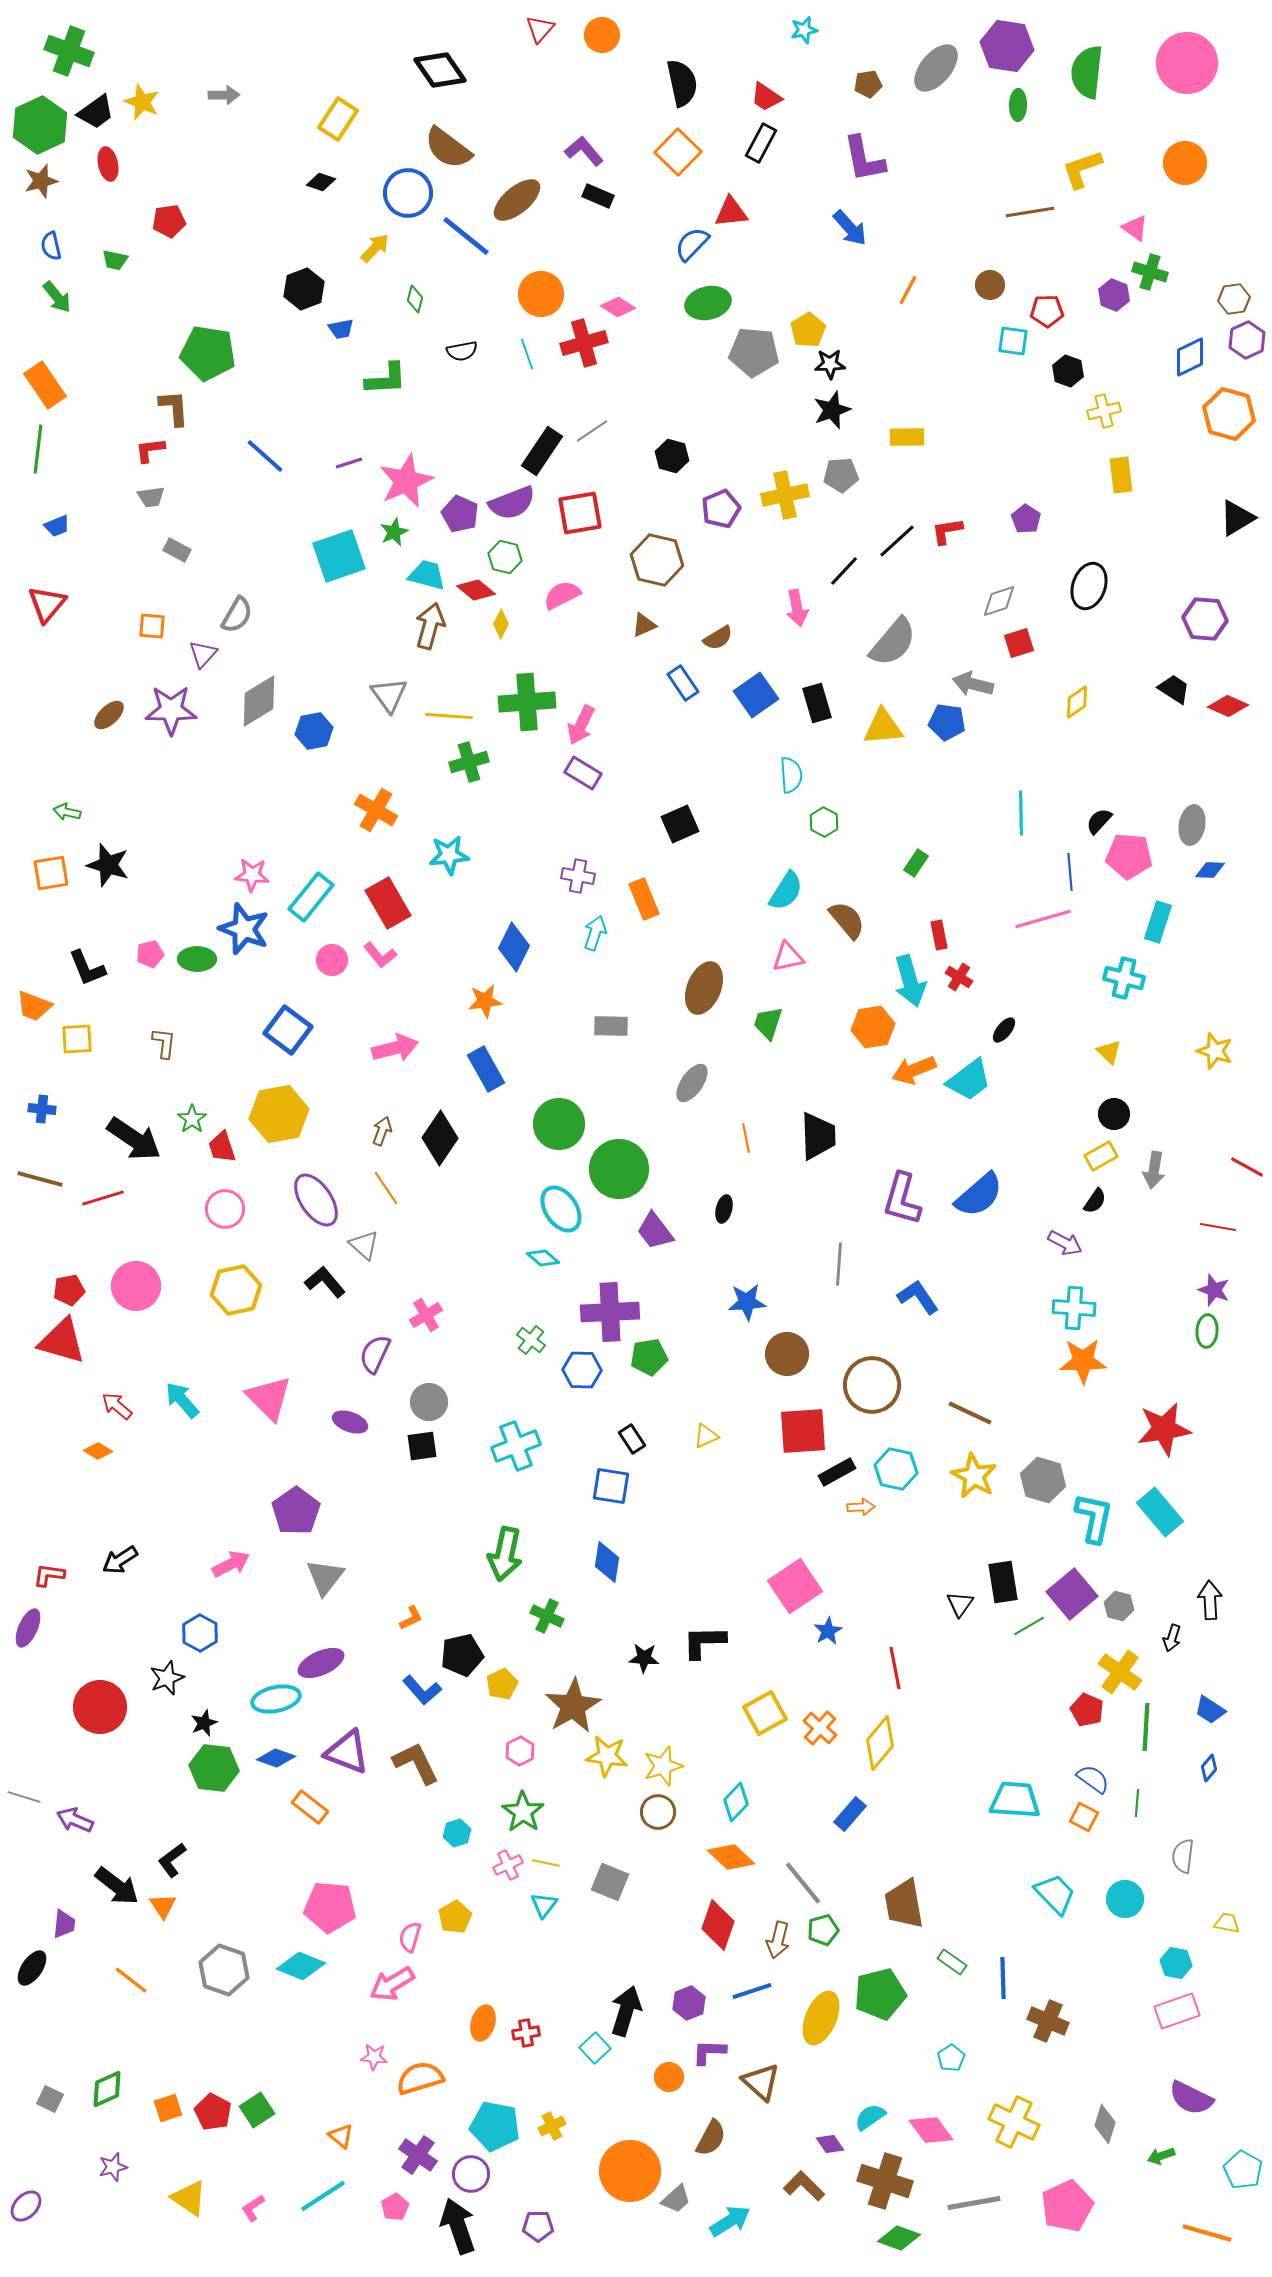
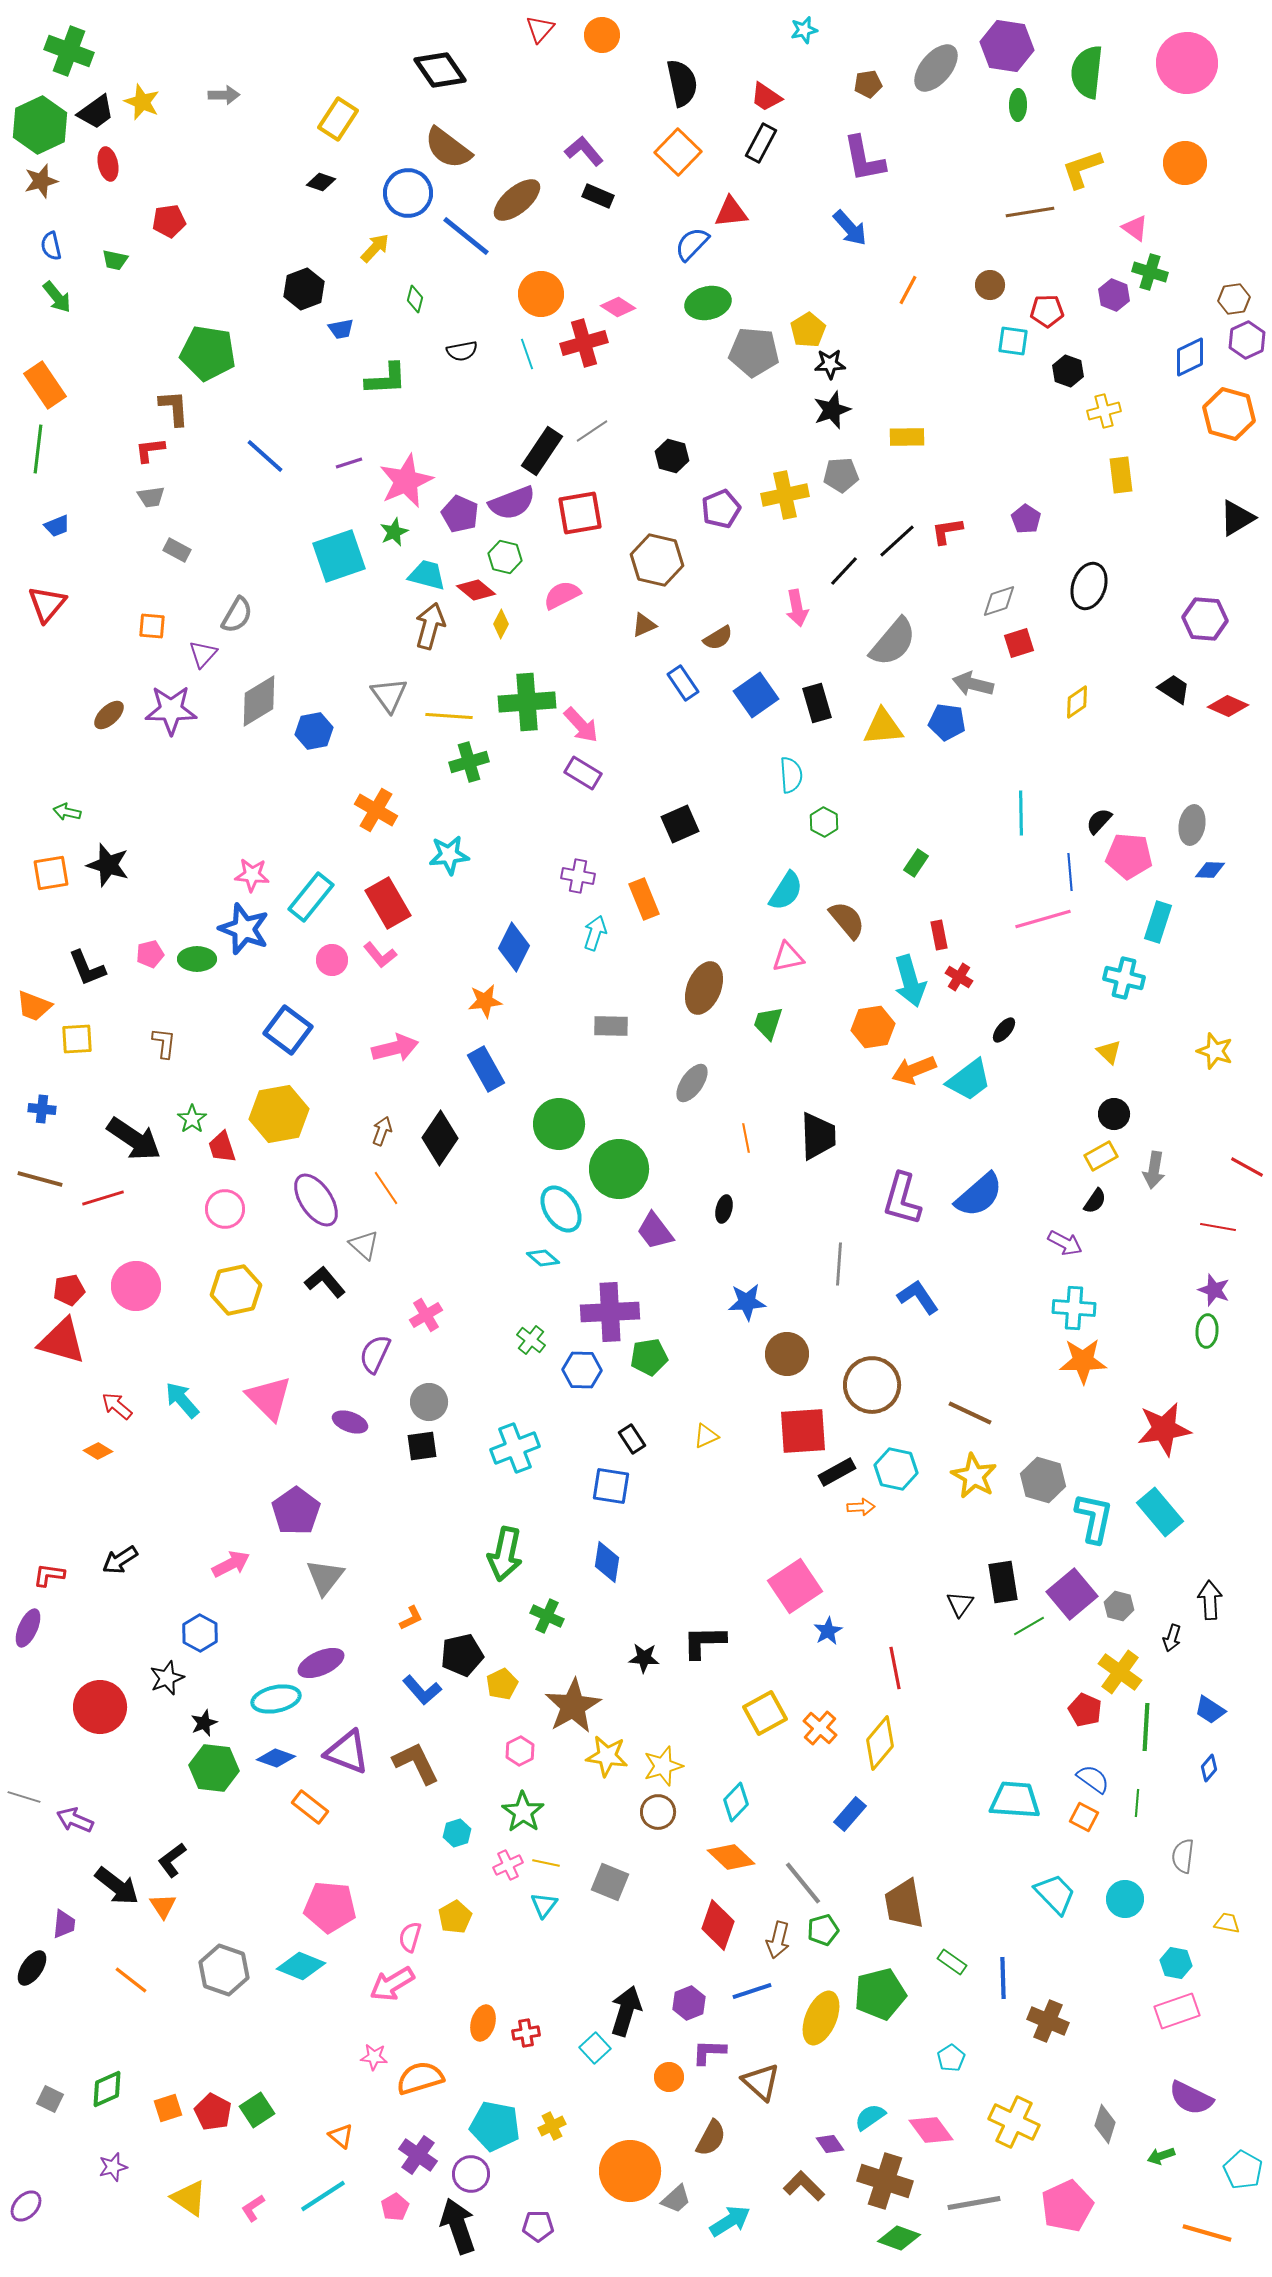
pink arrow at (581, 725): rotated 69 degrees counterclockwise
cyan cross at (516, 1446): moved 1 px left, 2 px down
red pentagon at (1087, 1710): moved 2 px left
